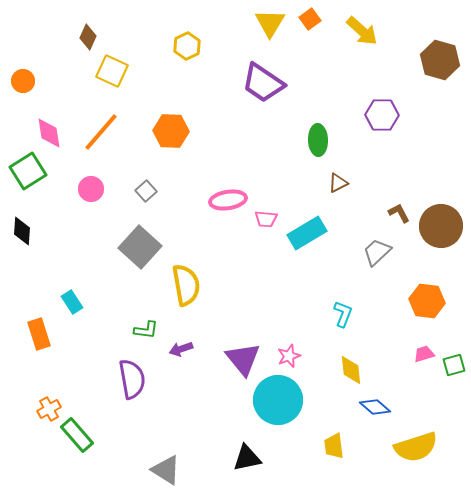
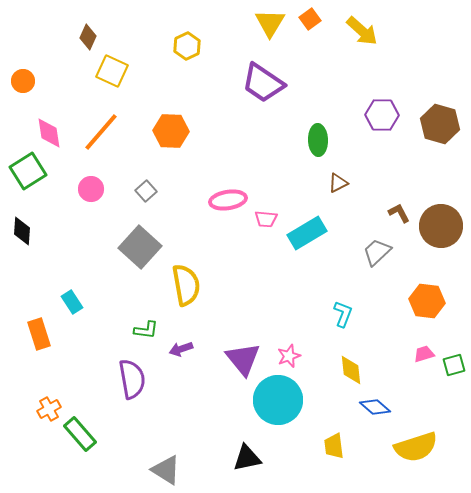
brown hexagon at (440, 60): moved 64 px down
green rectangle at (77, 435): moved 3 px right, 1 px up
